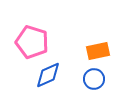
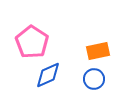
pink pentagon: rotated 16 degrees clockwise
